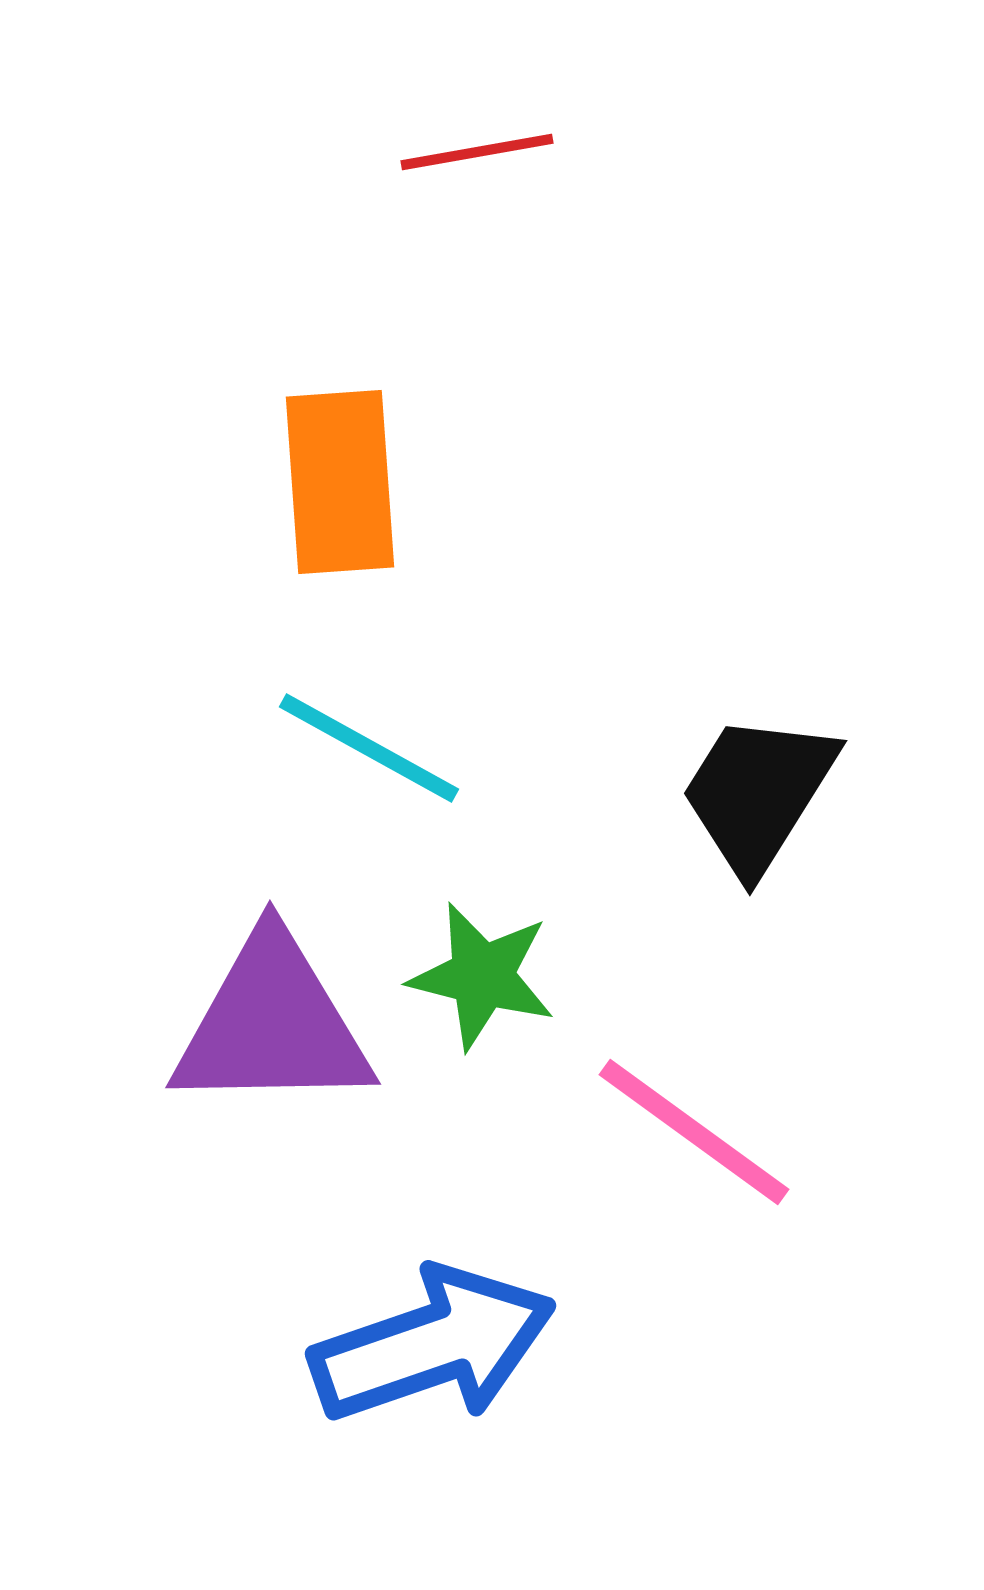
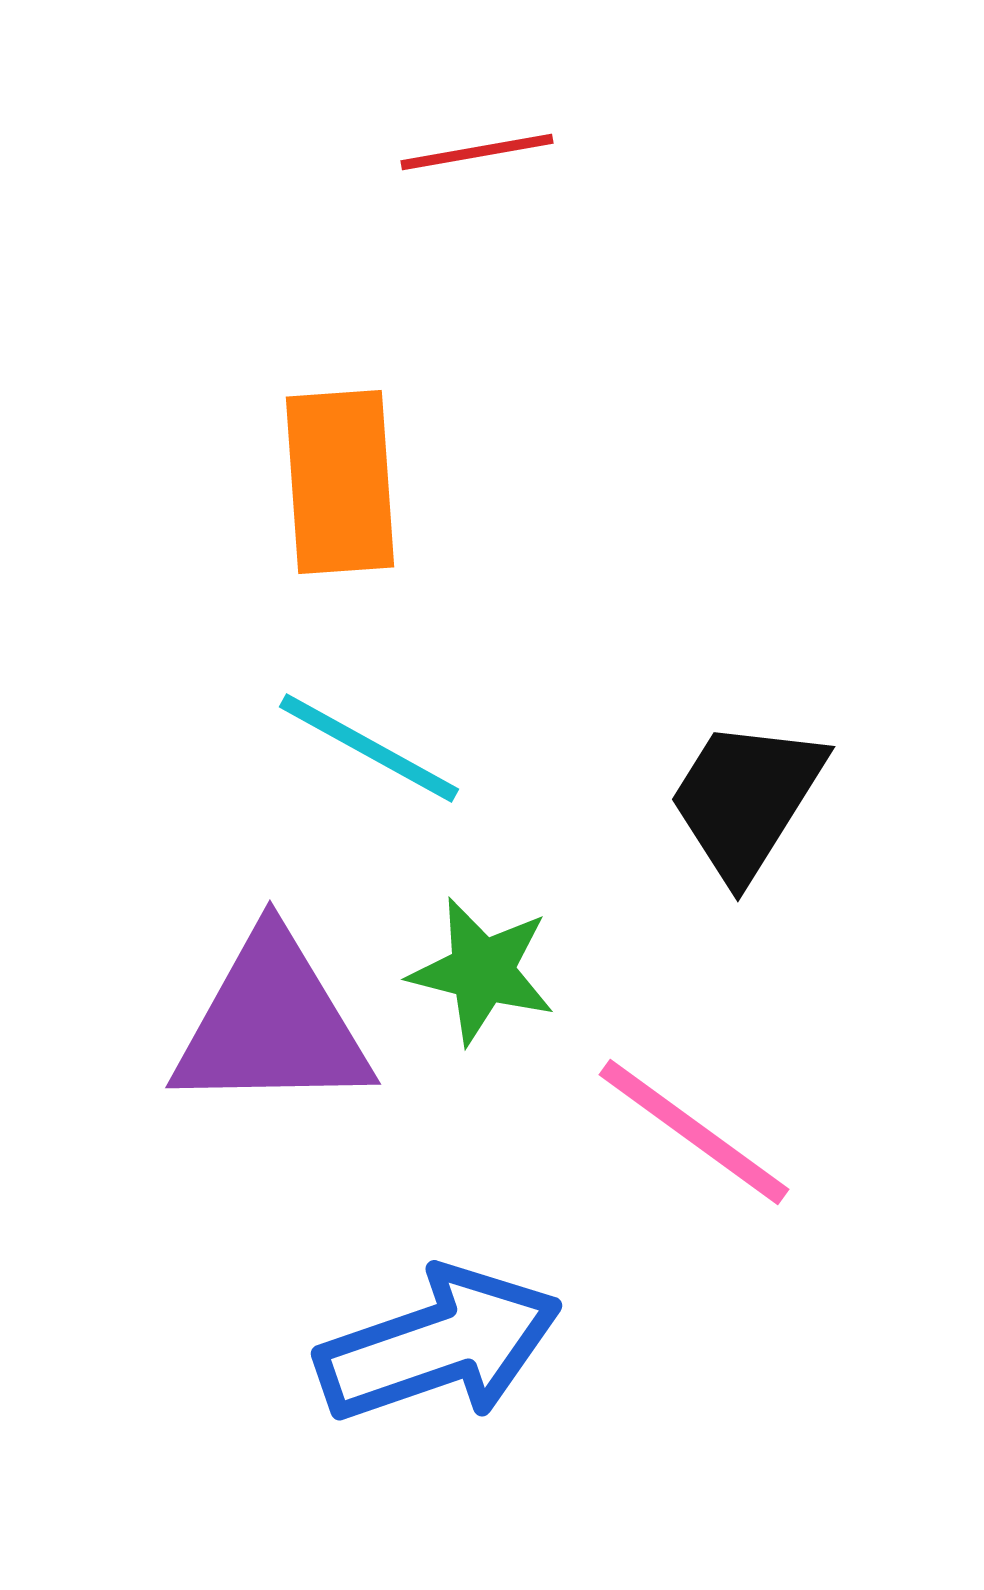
black trapezoid: moved 12 px left, 6 px down
green star: moved 5 px up
blue arrow: moved 6 px right
